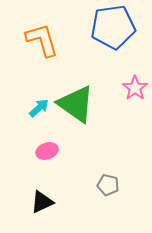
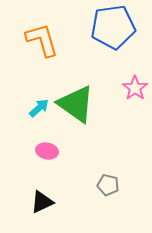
pink ellipse: rotated 30 degrees clockwise
